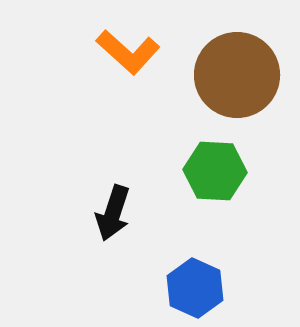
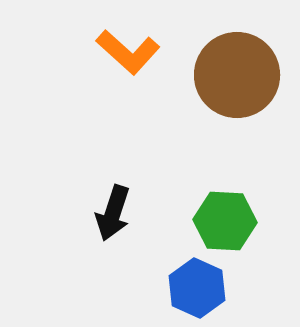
green hexagon: moved 10 px right, 50 px down
blue hexagon: moved 2 px right
